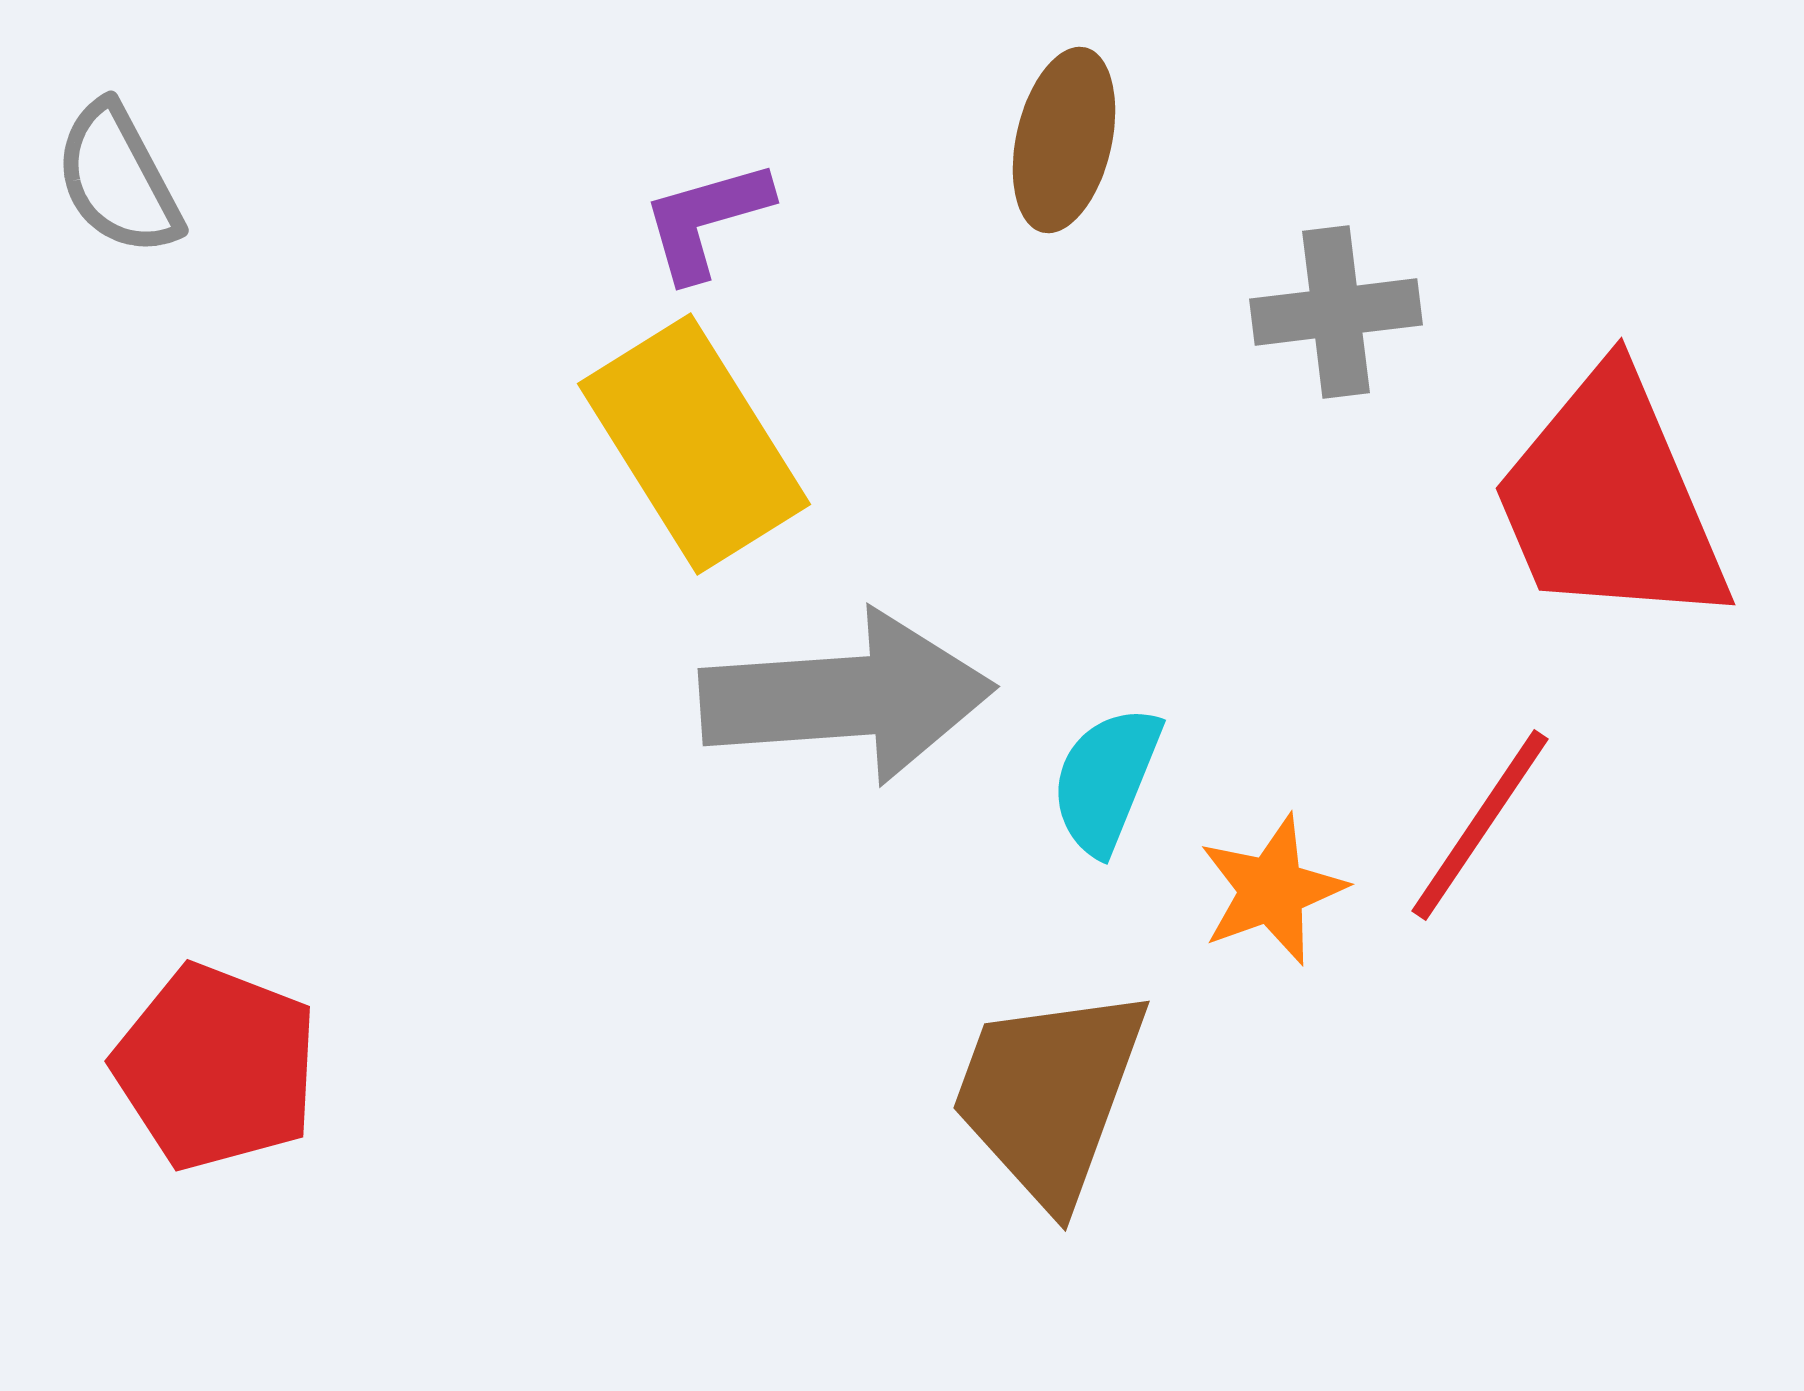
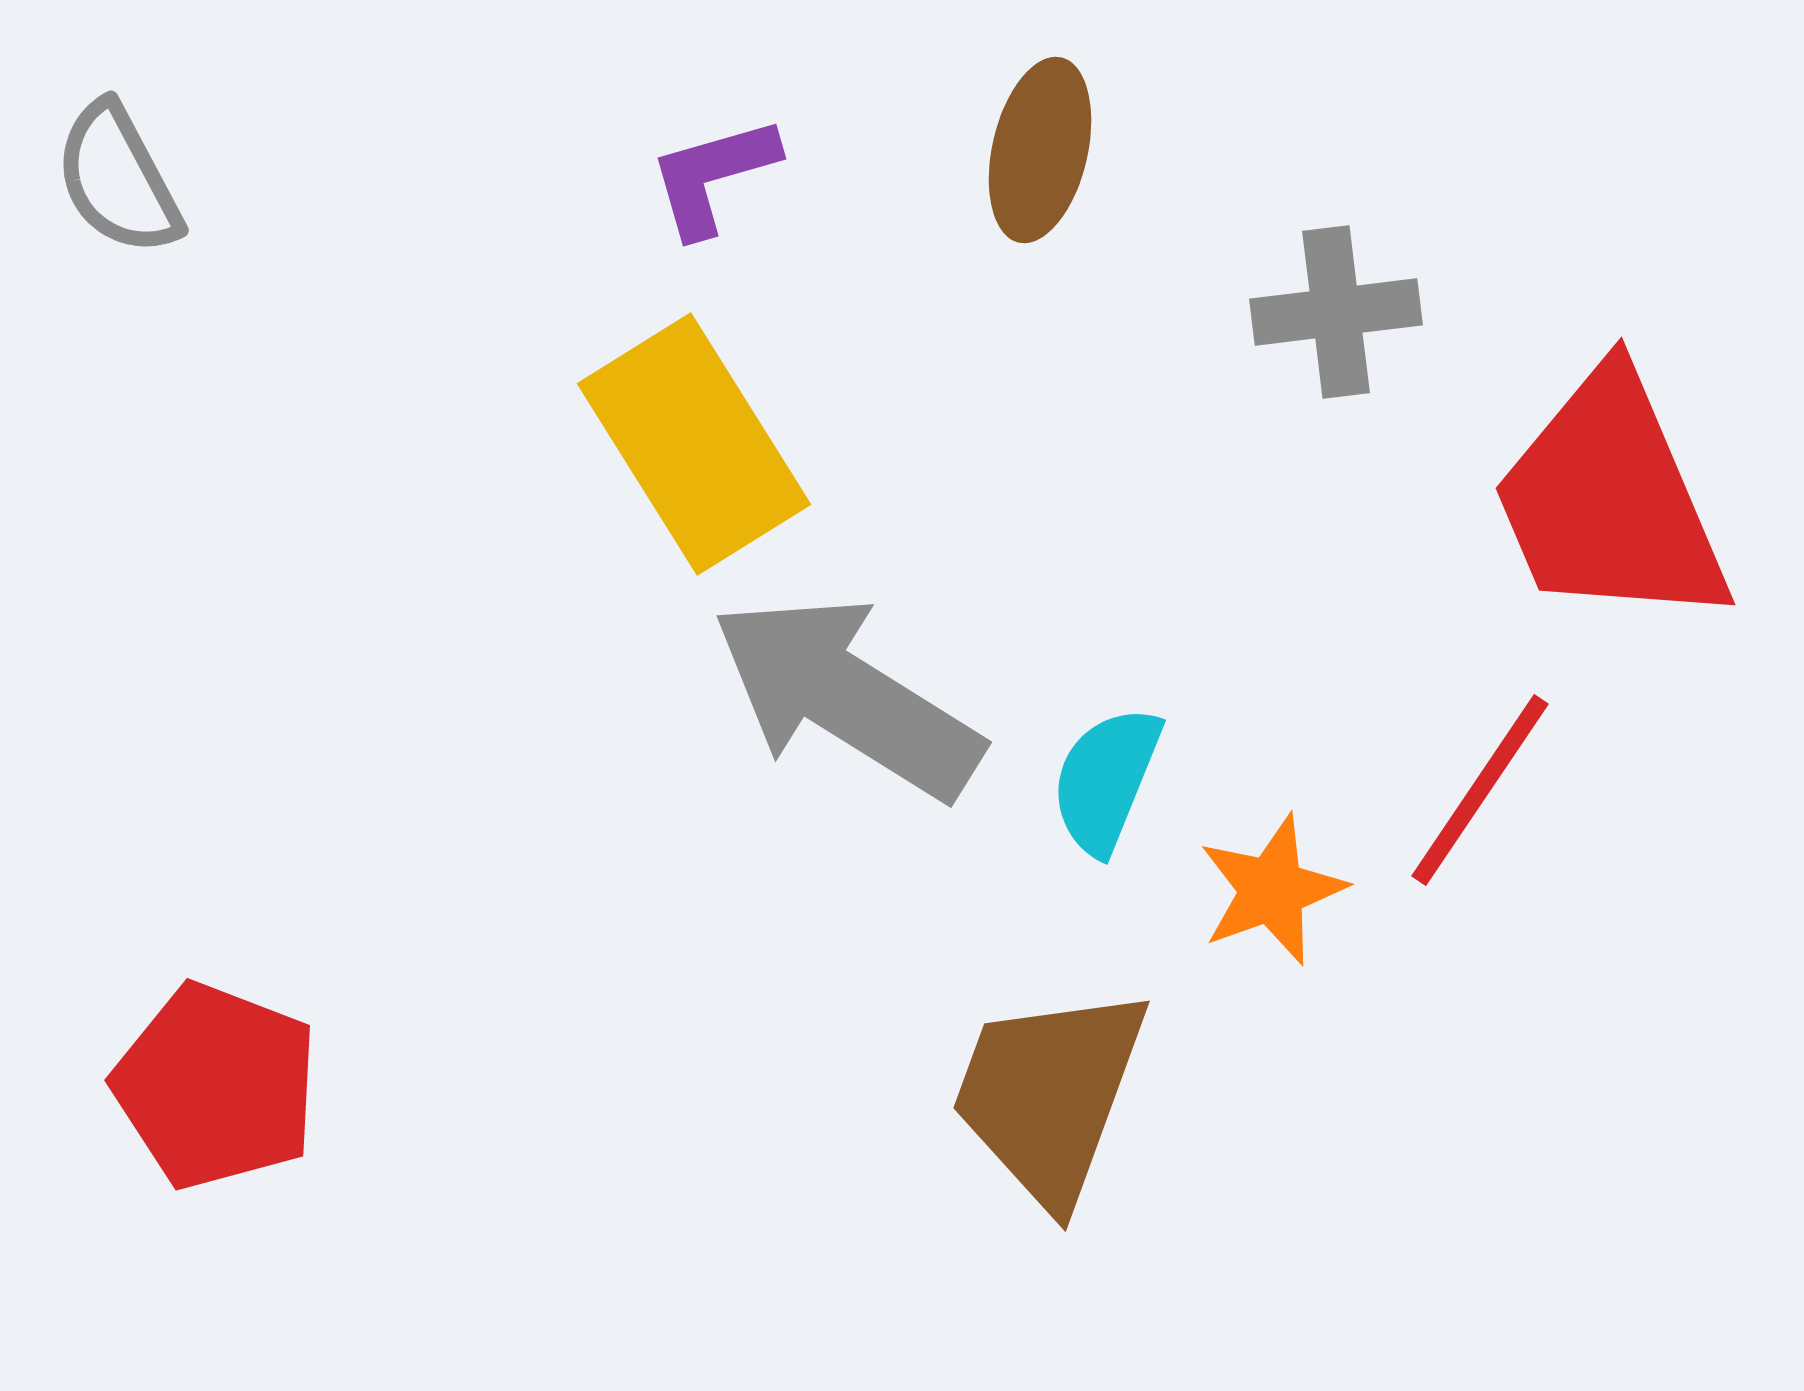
brown ellipse: moved 24 px left, 10 px down
purple L-shape: moved 7 px right, 44 px up
gray arrow: rotated 144 degrees counterclockwise
red line: moved 35 px up
red pentagon: moved 19 px down
